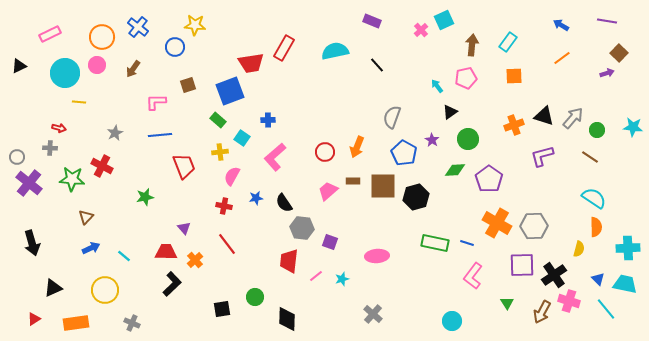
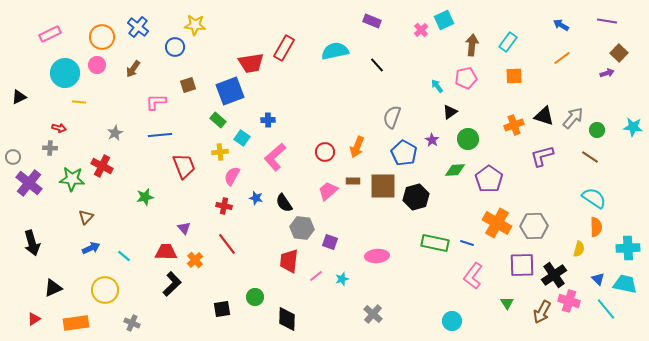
black triangle at (19, 66): moved 31 px down
gray circle at (17, 157): moved 4 px left
blue star at (256, 198): rotated 24 degrees clockwise
